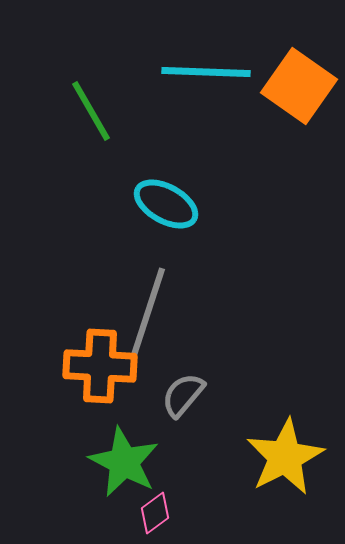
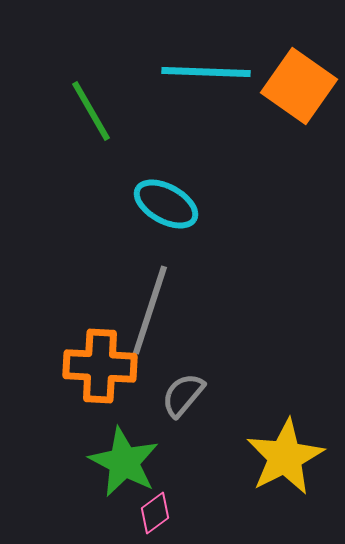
gray line: moved 2 px right, 2 px up
